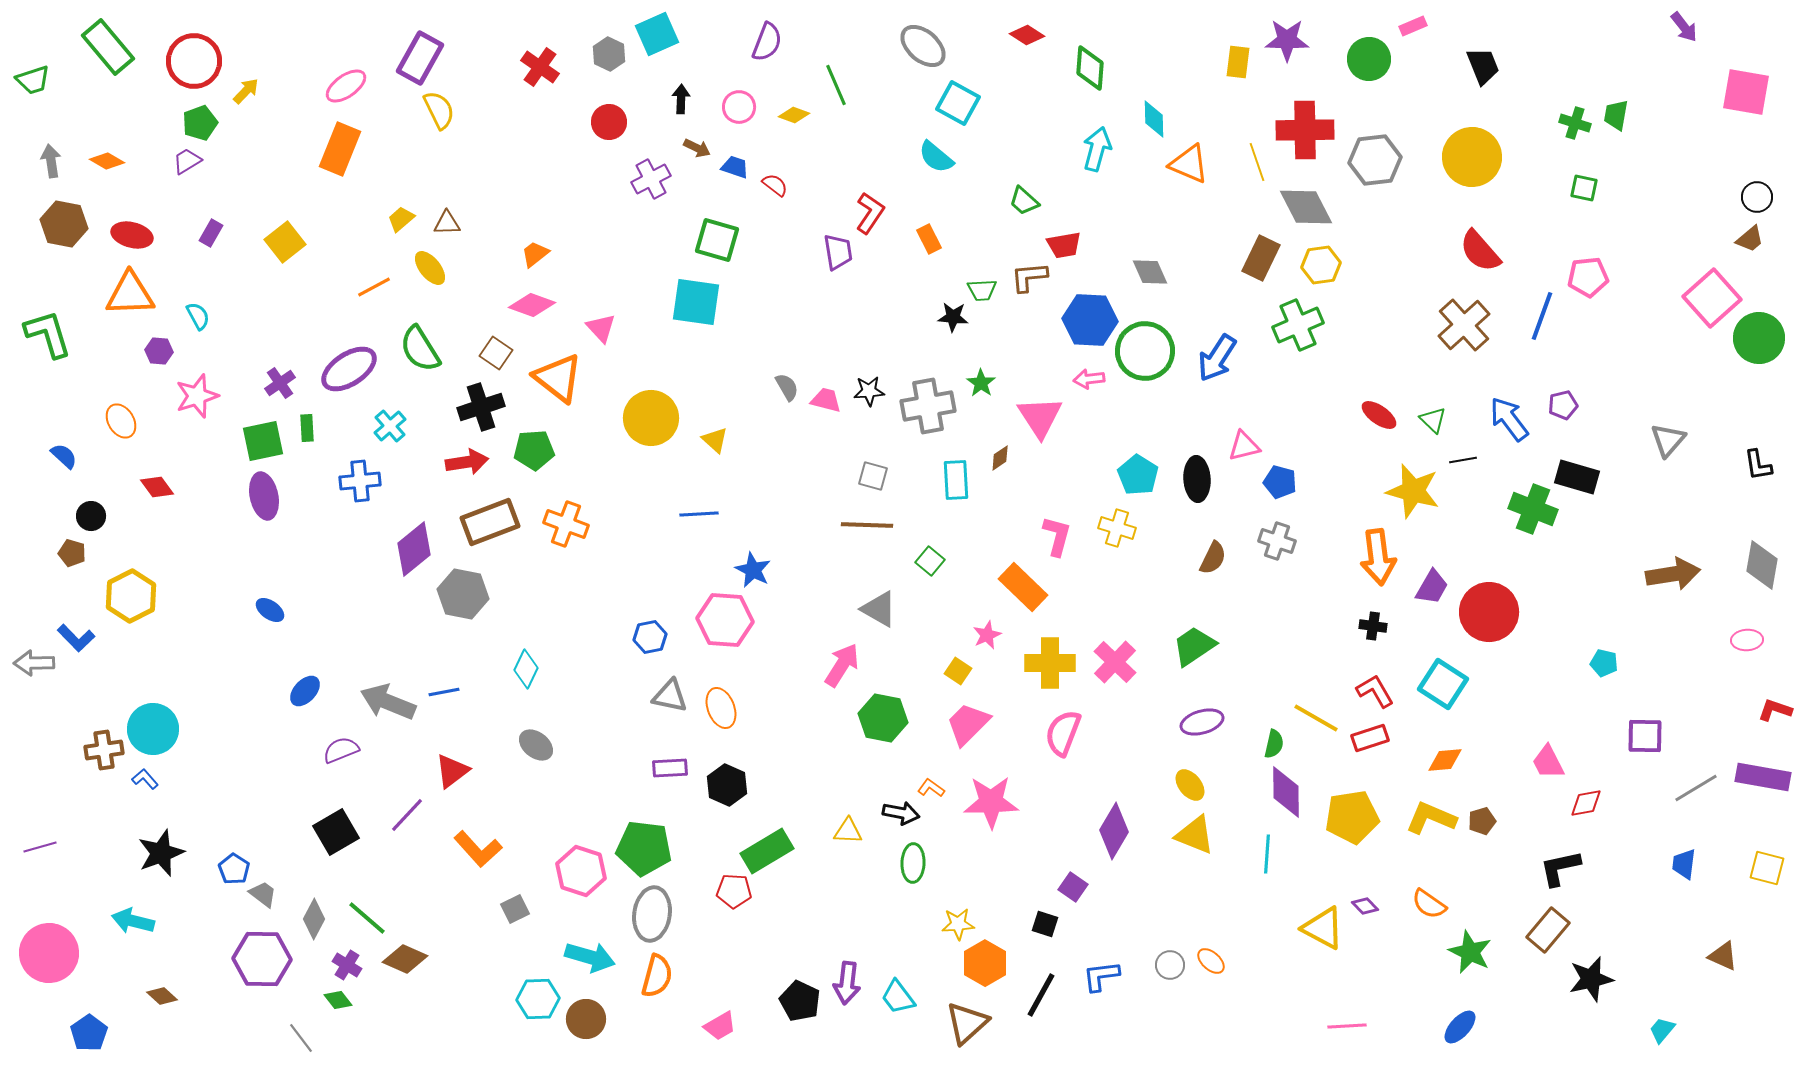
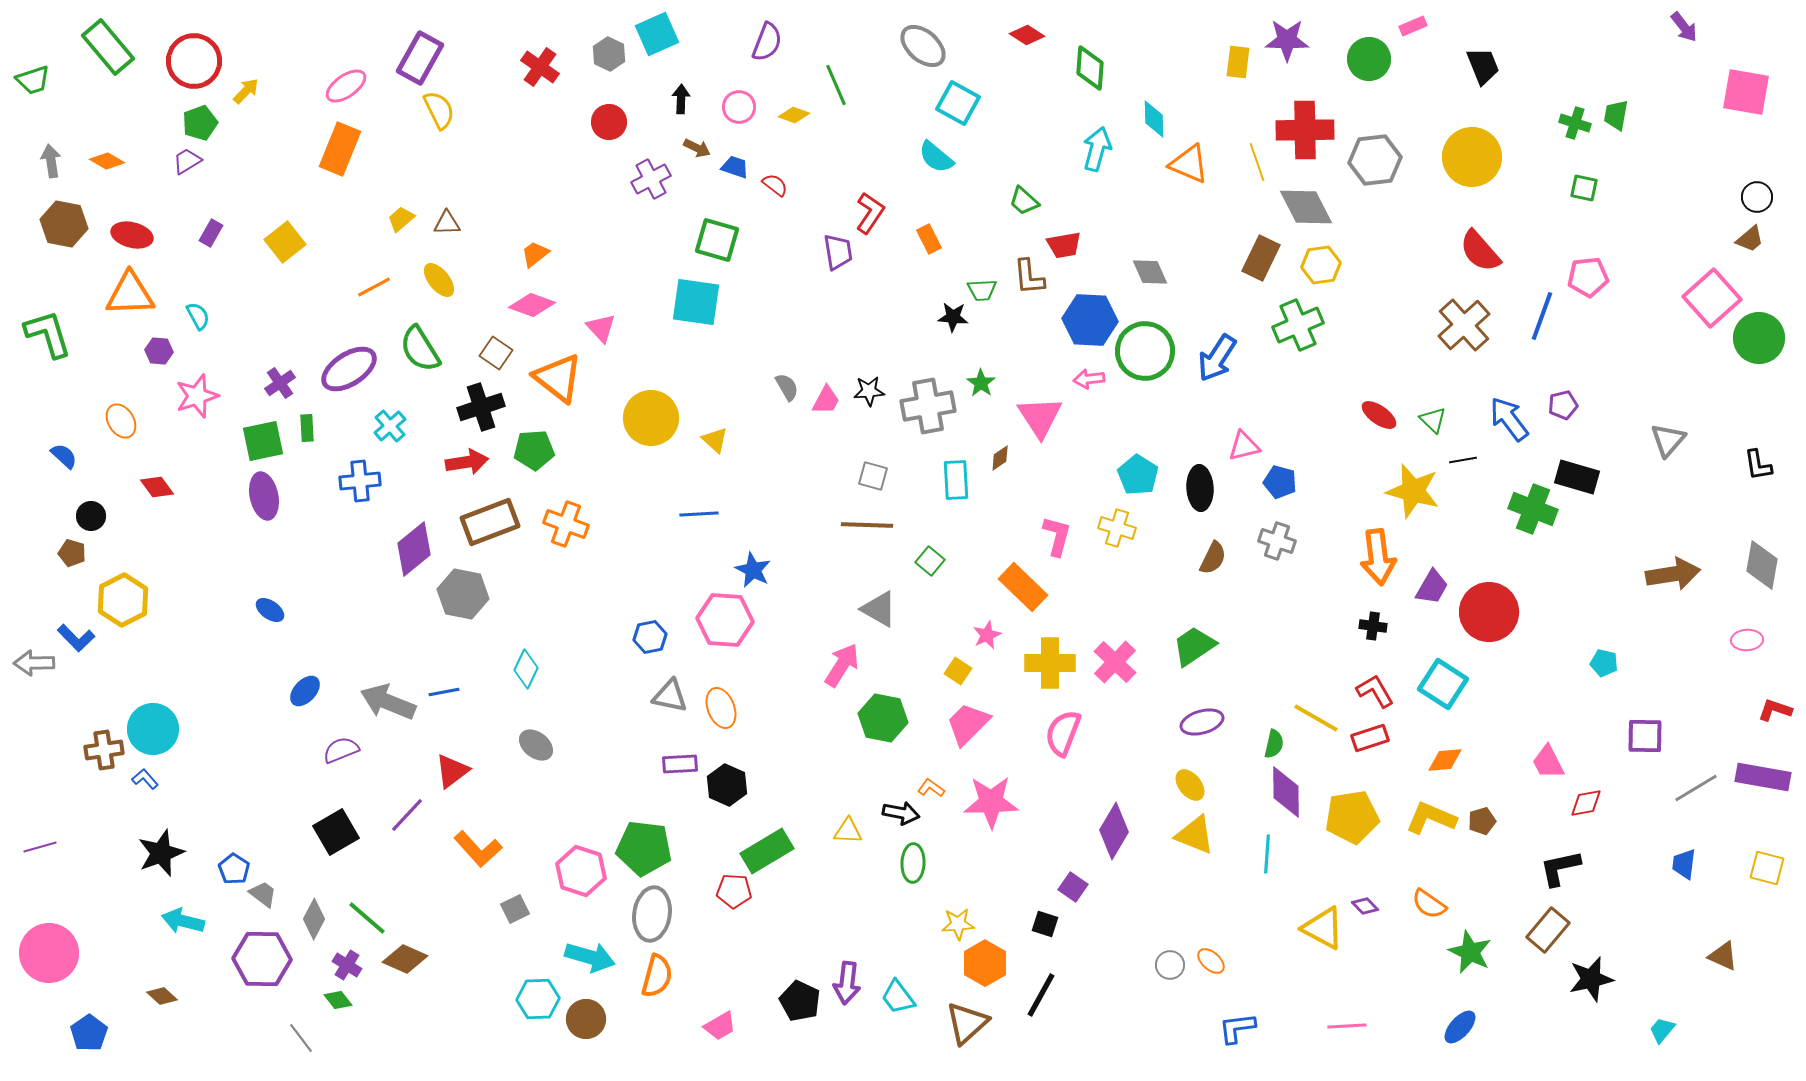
yellow ellipse at (430, 268): moved 9 px right, 12 px down
brown L-shape at (1029, 277): rotated 90 degrees counterclockwise
pink trapezoid at (826, 400): rotated 104 degrees clockwise
black ellipse at (1197, 479): moved 3 px right, 9 px down
yellow hexagon at (131, 596): moved 8 px left, 4 px down
purple rectangle at (670, 768): moved 10 px right, 4 px up
cyan arrow at (133, 921): moved 50 px right
blue L-shape at (1101, 976): moved 136 px right, 52 px down
